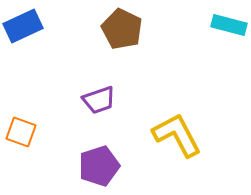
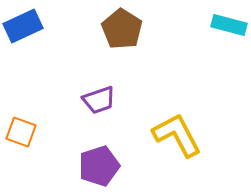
brown pentagon: rotated 6 degrees clockwise
